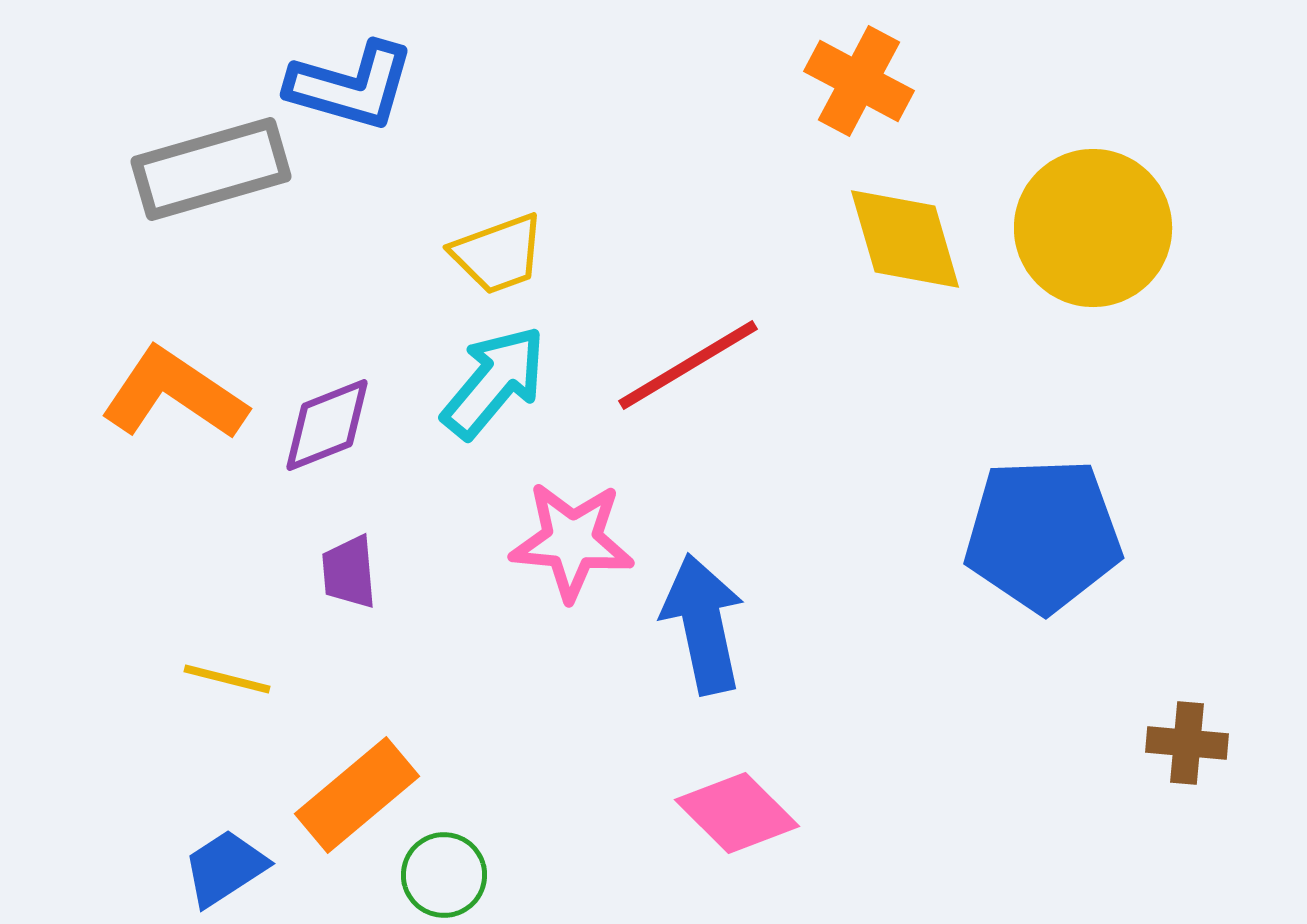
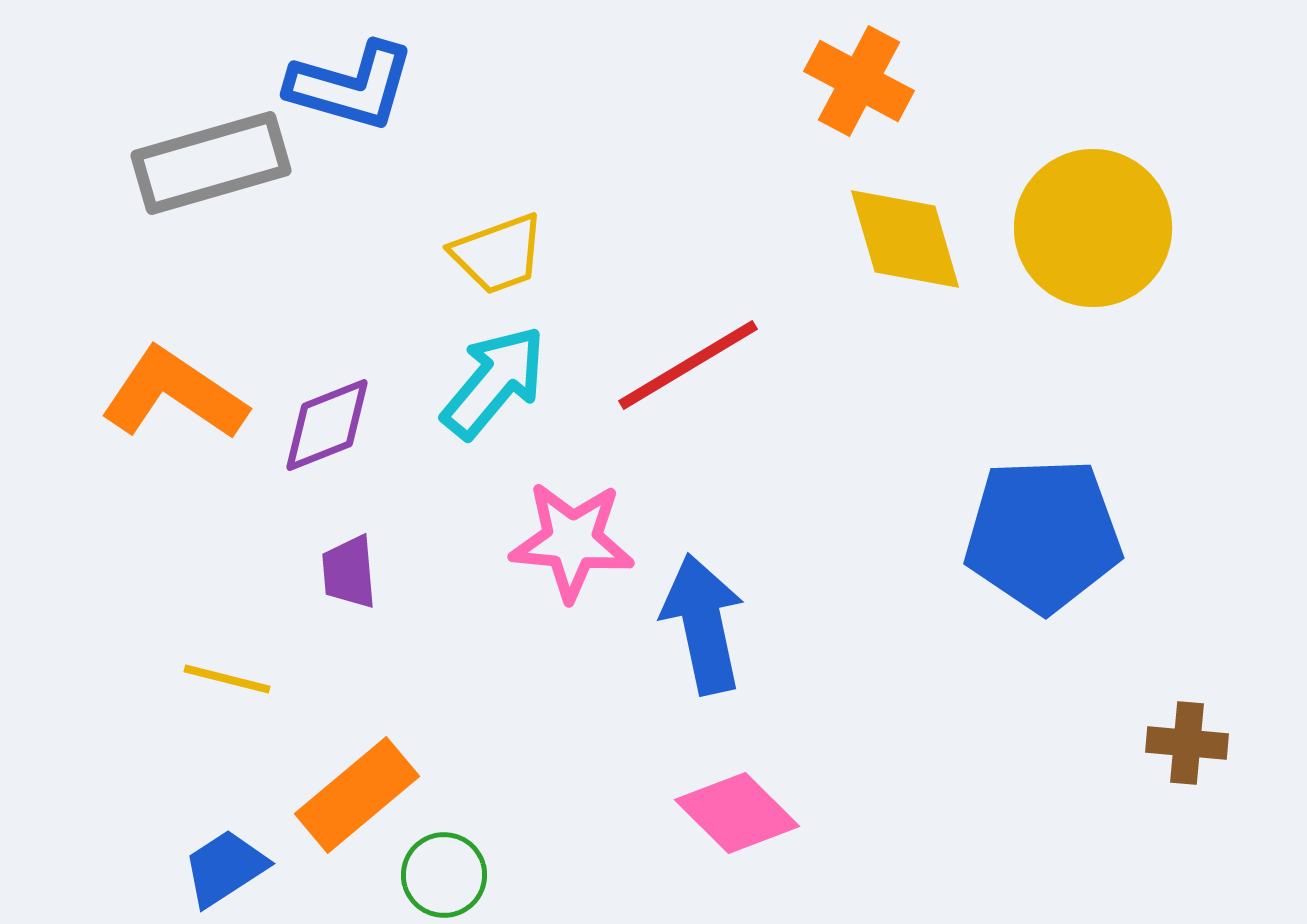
gray rectangle: moved 6 px up
